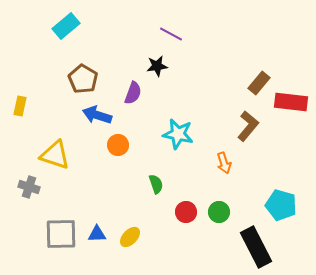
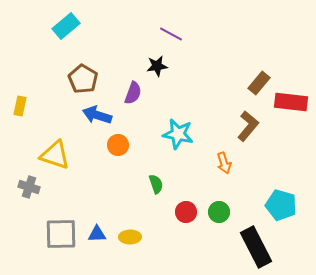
yellow ellipse: rotated 45 degrees clockwise
